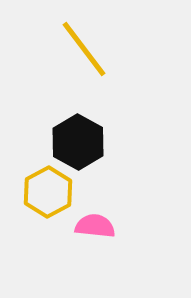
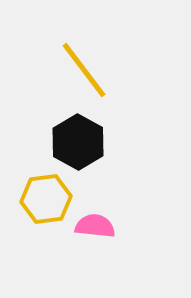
yellow line: moved 21 px down
yellow hexagon: moved 2 px left, 7 px down; rotated 21 degrees clockwise
